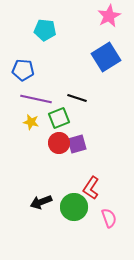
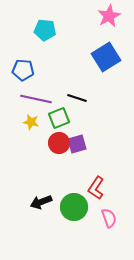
red L-shape: moved 5 px right
